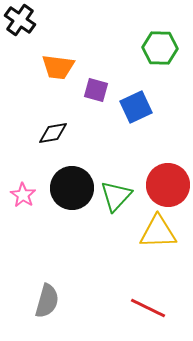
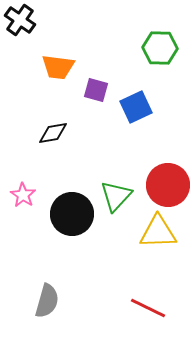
black circle: moved 26 px down
